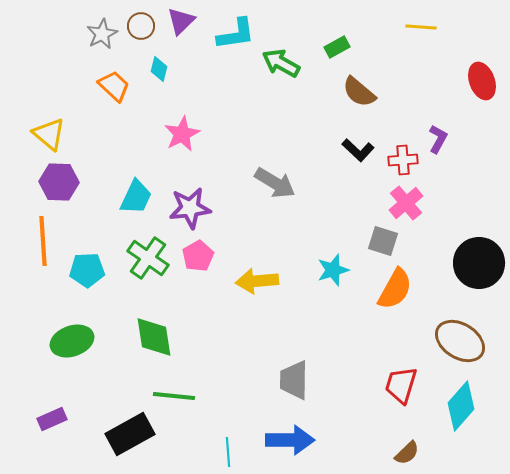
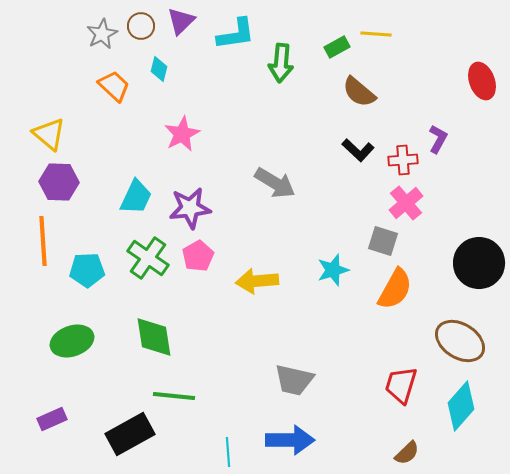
yellow line at (421, 27): moved 45 px left, 7 px down
green arrow at (281, 63): rotated 114 degrees counterclockwise
gray trapezoid at (294, 380): rotated 78 degrees counterclockwise
